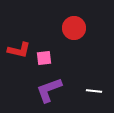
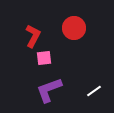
red L-shape: moved 14 px right, 14 px up; rotated 75 degrees counterclockwise
white line: rotated 42 degrees counterclockwise
